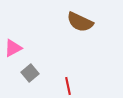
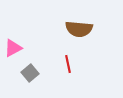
brown semicircle: moved 1 px left, 7 px down; rotated 20 degrees counterclockwise
red line: moved 22 px up
